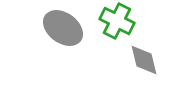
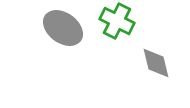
gray diamond: moved 12 px right, 3 px down
